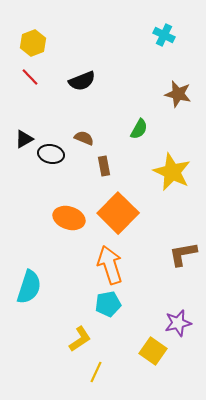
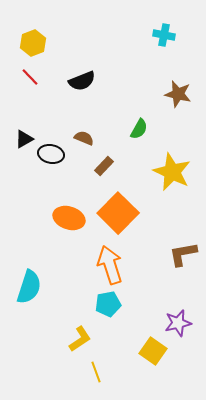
cyan cross: rotated 15 degrees counterclockwise
brown rectangle: rotated 54 degrees clockwise
yellow line: rotated 45 degrees counterclockwise
